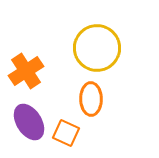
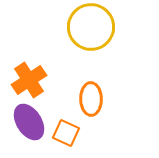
yellow circle: moved 6 px left, 21 px up
orange cross: moved 3 px right, 9 px down
